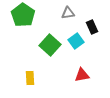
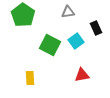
gray triangle: moved 1 px up
black rectangle: moved 4 px right, 1 px down
green square: rotated 15 degrees counterclockwise
